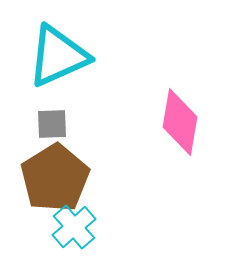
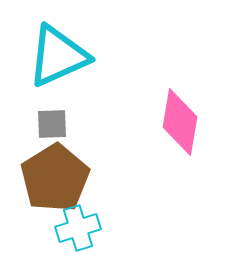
cyan cross: moved 4 px right, 1 px down; rotated 24 degrees clockwise
